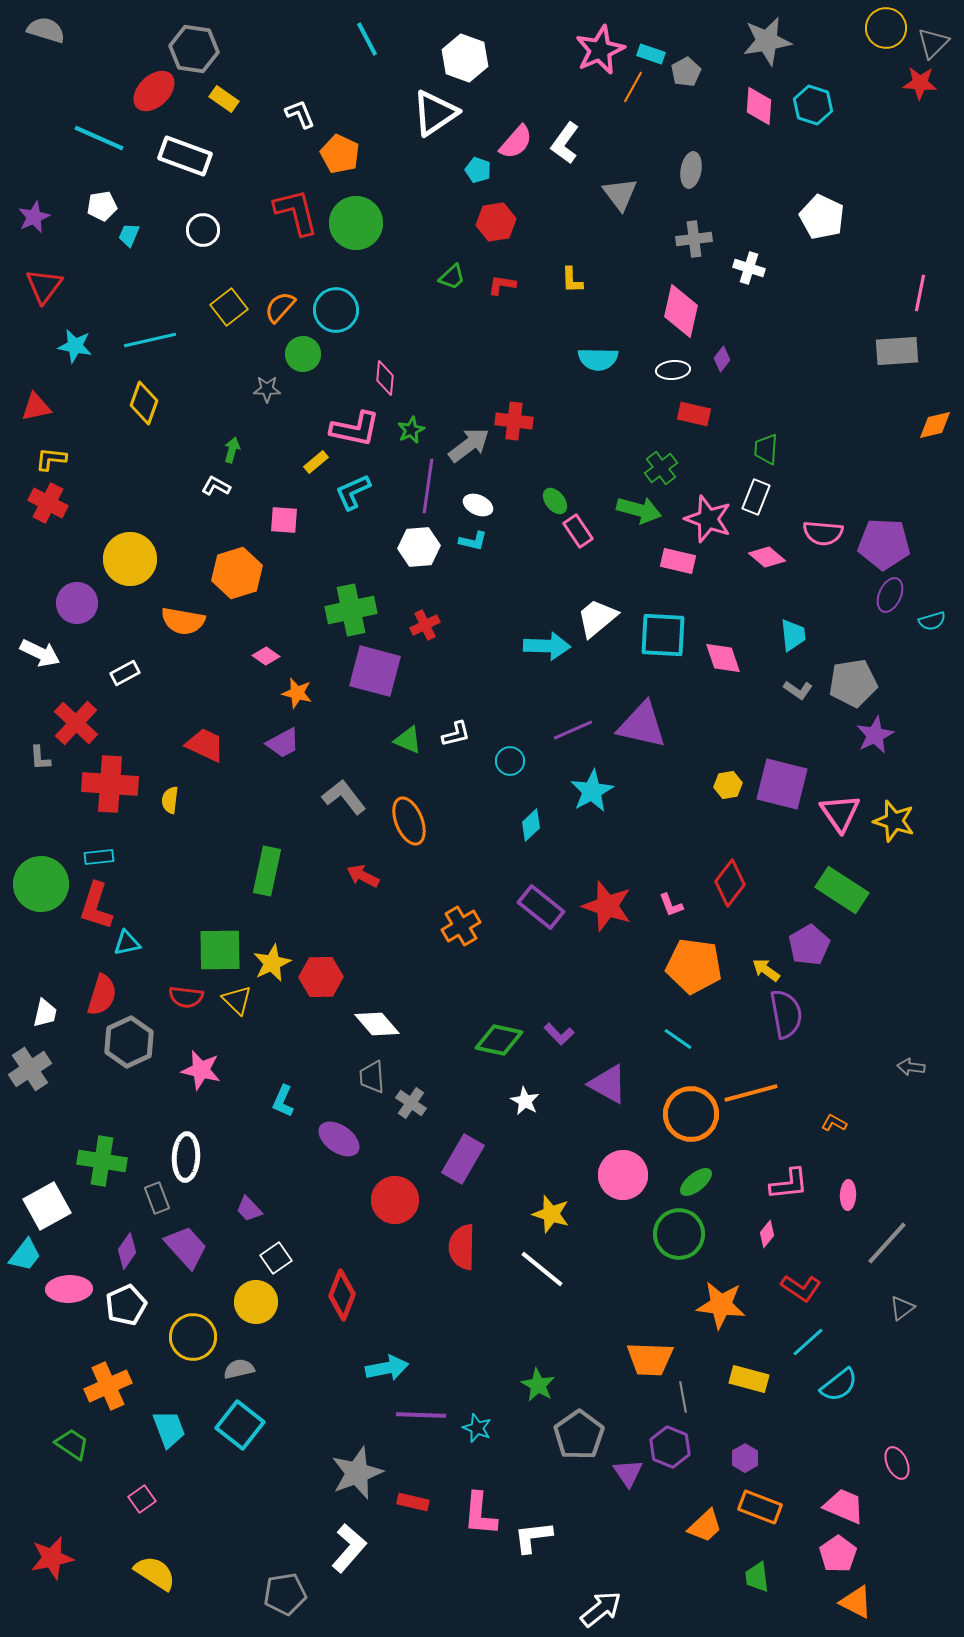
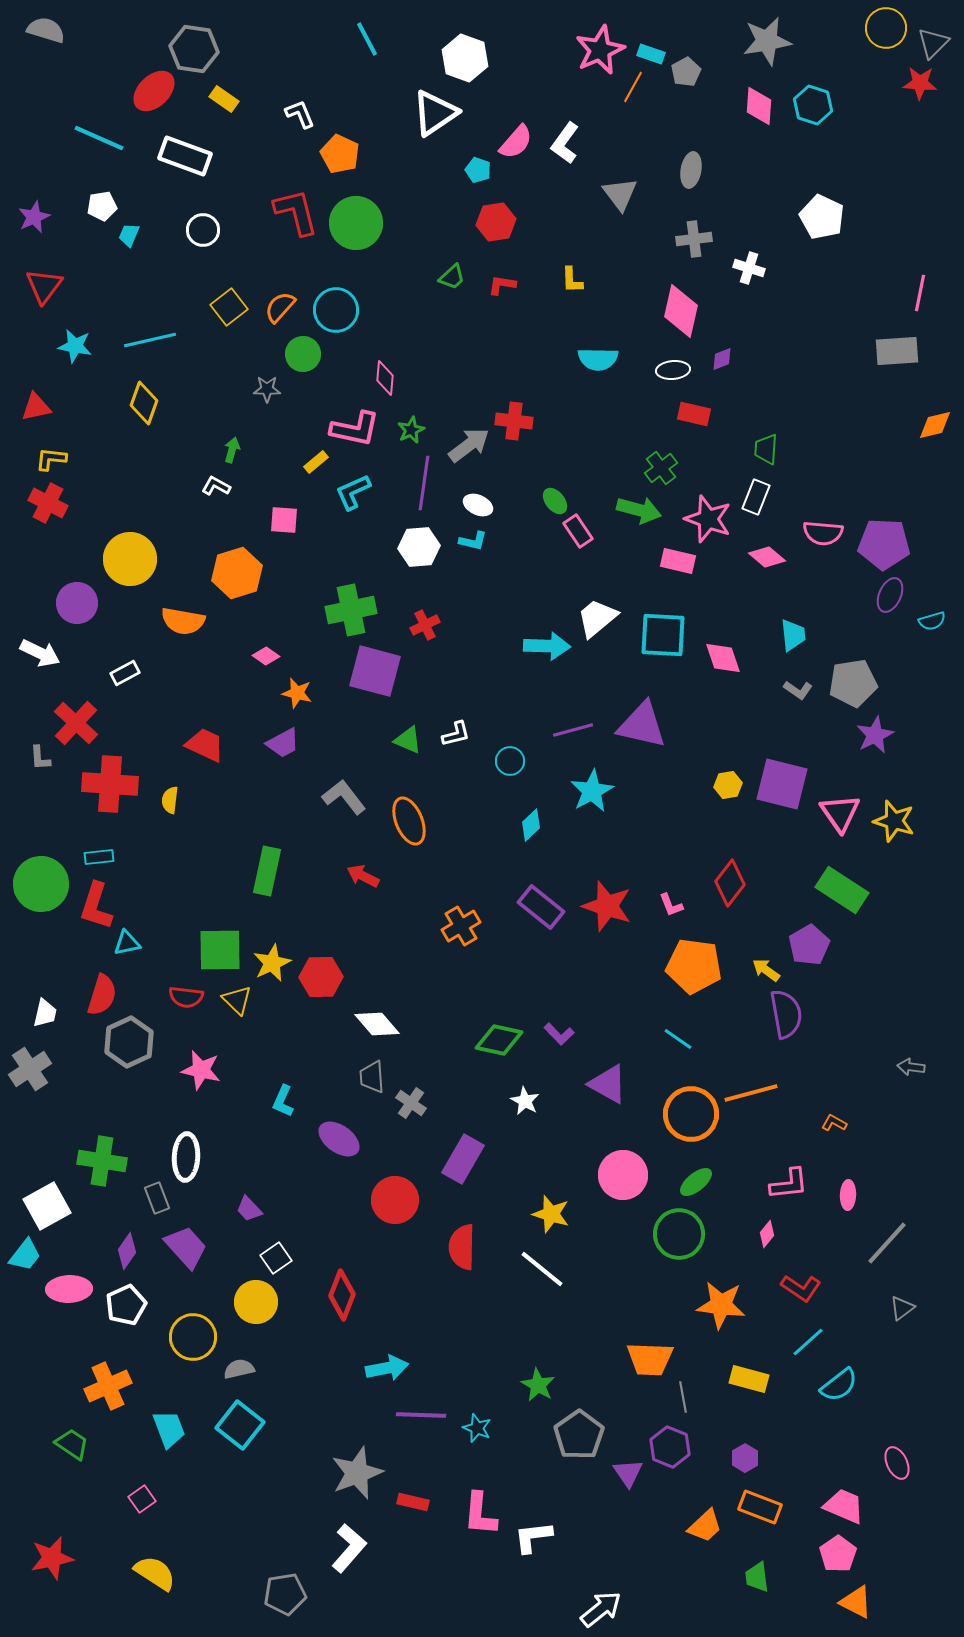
purple diamond at (722, 359): rotated 30 degrees clockwise
purple line at (428, 486): moved 4 px left, 3 px up
purple line at (573, 730): rotated 9 degrees clockwise
